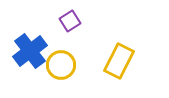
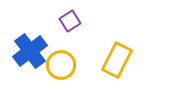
yellow rectangle: moved 2 px left, 1 px up
